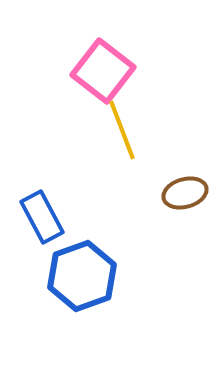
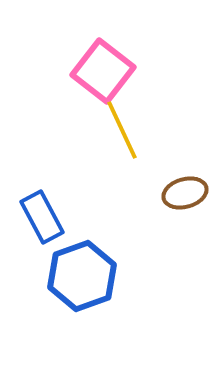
yellow line: rotated 4 degrees counterclockwise
